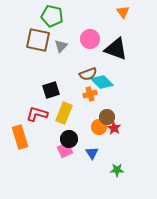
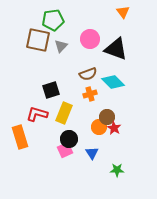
green pentagon: moved 1 px right, 4 px down; rotated 20 degrees counterclockwise
cyan diamond: moved 11 px right
